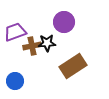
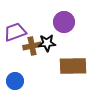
brown rectangle: rotated 32 degrees clockwise
